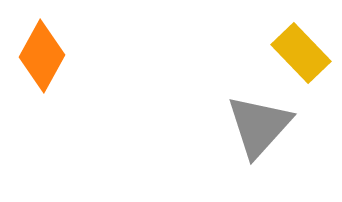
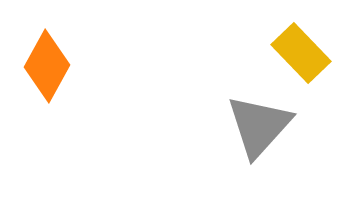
orange diamond: moved 5 px right, 10 px down
